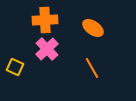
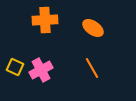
pink cross: moved 6 px left, 21 px down; rotated 15 degrees clockwise
